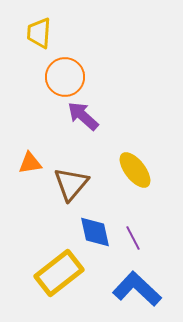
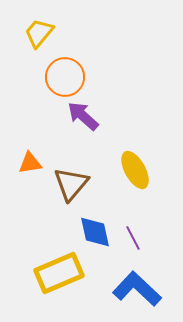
yellow trapezoid: rotated 36 degrees clockwise
yellow ellipse: rotated 9 degrees clockwise
yellow rectangle: rotated 15 degrees clockwise
